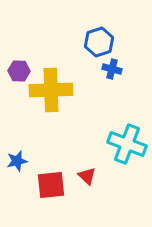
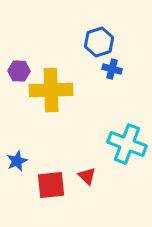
blue star: rotated 10 degrees counterclockwise
